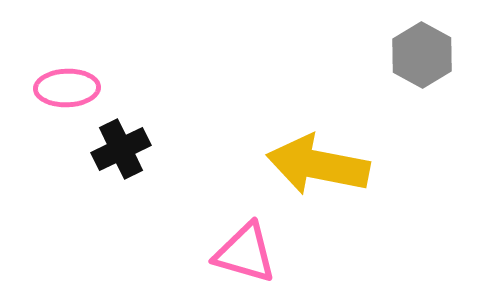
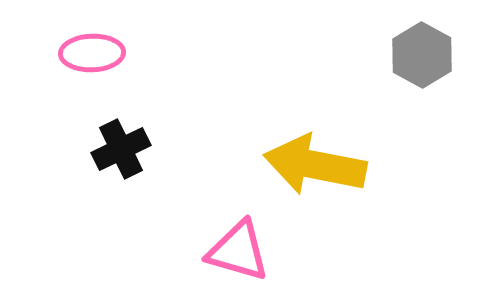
pink ellipse: moved 25 px right, 35 px up
yellow arrow: moved 3 px left
pink triangle: moved 7 px left, 2 px up
